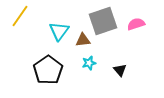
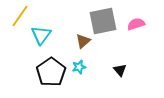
gray square: rotated 8 degrees clockwise
cyan triangle: moved 18 px left, 4 px down
brown triangle: moved 1 px down; rotated 35 degrees counterclockwise
cyan star: moved 10 px left, 4 px down
black pentagon: moved 3 px right, 2 px down
